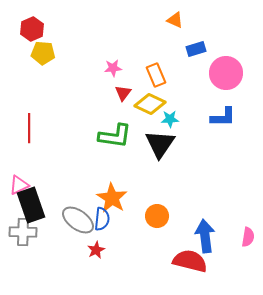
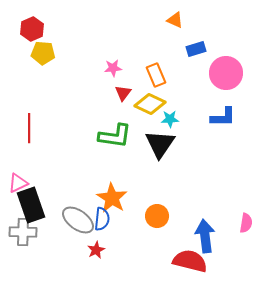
pink triangle: moved 1 px left, 2 px up
pink semicircle: moved 2 px left, 14 px up
